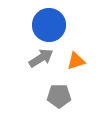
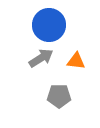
orange triangle: rotated 24 degrees clockwise
